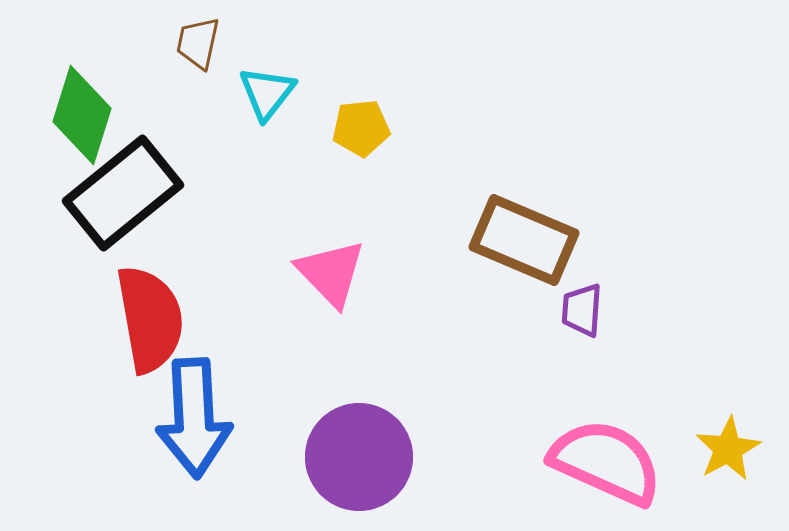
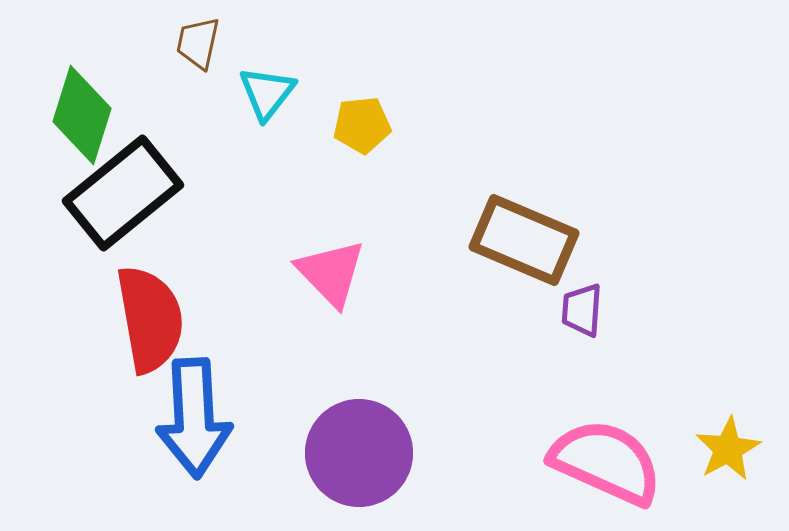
yellow pentagon: moved 1 px right, 3 px up
purple circle: moved 4 px up
